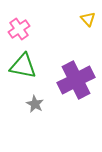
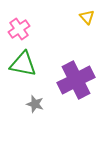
yellow triangle: moved 1 px left, 2 px up
green triangle: moved 2 px up
gray star: rotated 12 degrees counterclockwise
